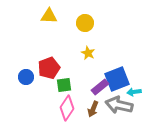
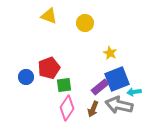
yellow triangle: rotated 18 degrees clockwise
yellow star: moved 22 px right
